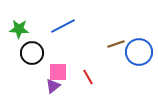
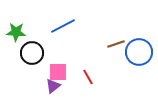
green star: moved 3 px left, 3 px down
